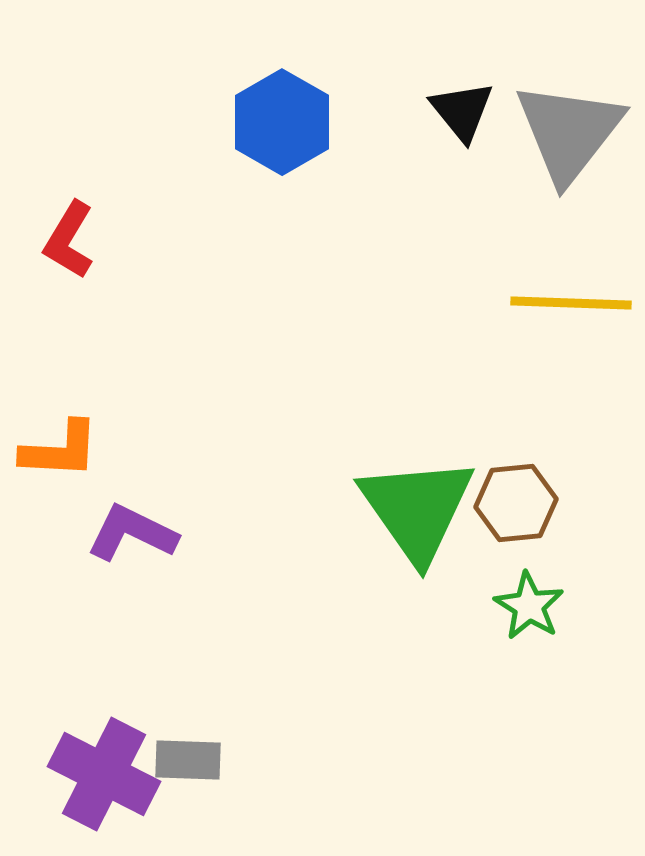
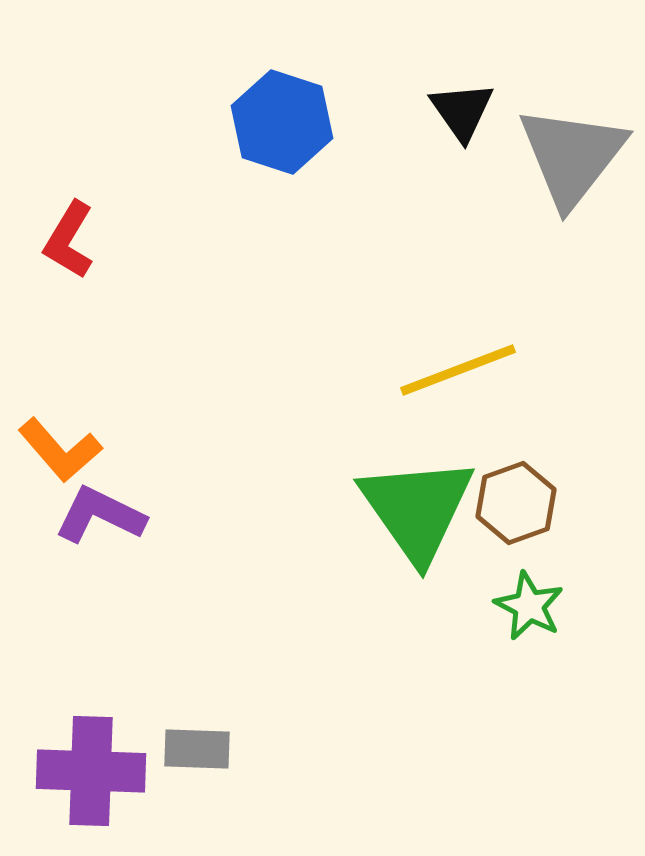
black triangle: rotated 4 degrees clockwise
blue hexagon: rotated 12 degrees counterclockwise
gray triangle: moved 3 px right, 24 px down
yellow line: moved 113 px left, 67 px down; rotated 23 degrees counterclockwise
orange L-shape: rotated 46 degrees clockwise
brown hexagon: rotated 14 degrees counterclockwise
purple L-shape: moved 32 px left, 18 px up
green star: rotated 4 degrees counterclockwise
gray rectangle: moved 9 px right, 11 px up
purple cross: moved 13 px left, 3 px up; rotated 25 degrees counterclockwise
